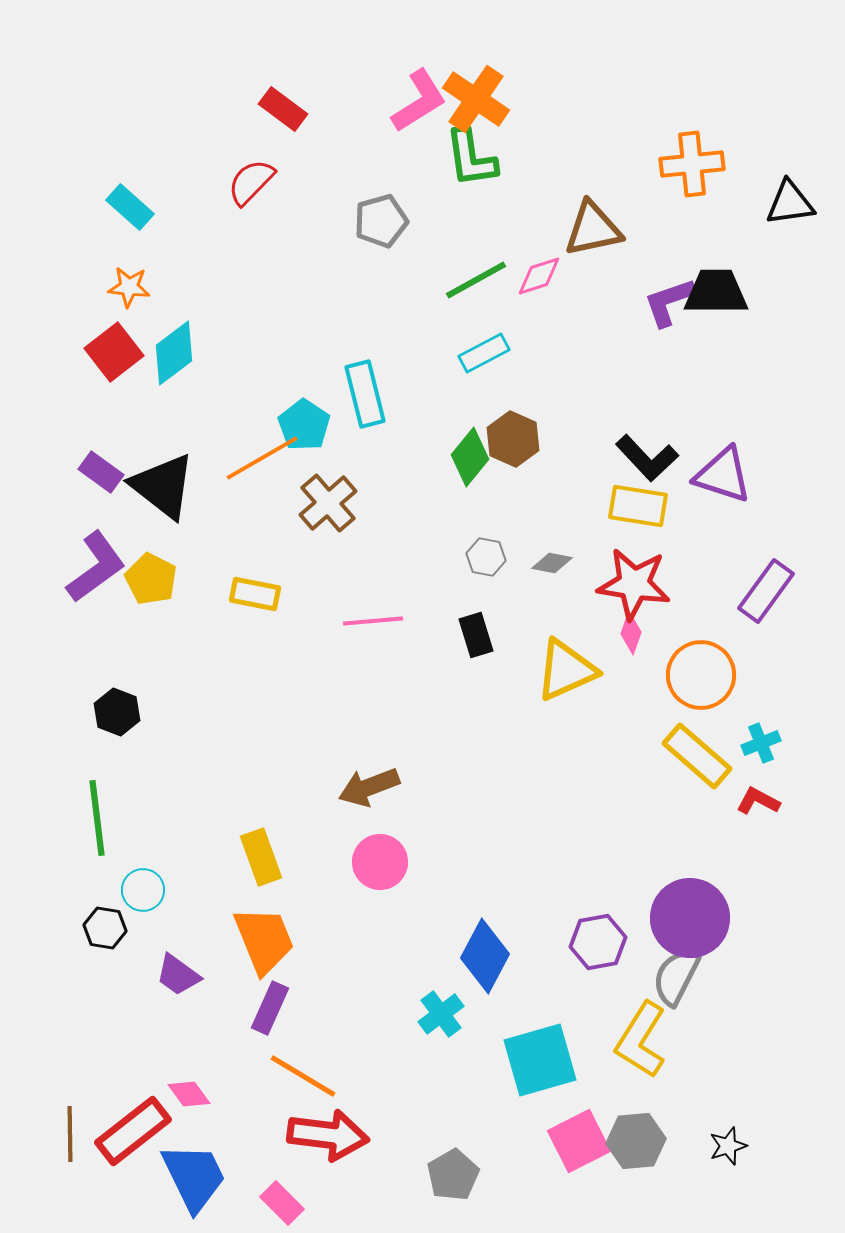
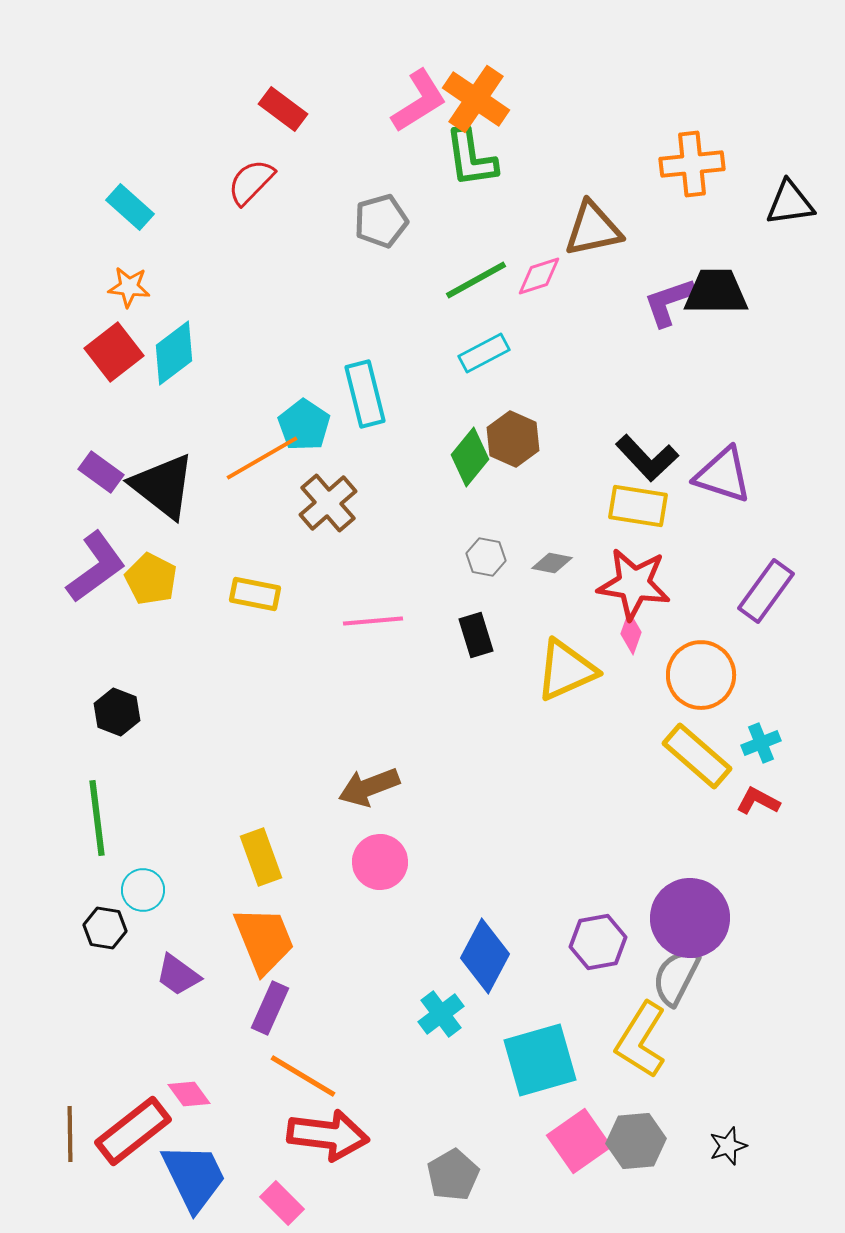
pink square at (579, 1141): rotated 8 degrees counterclockwise
